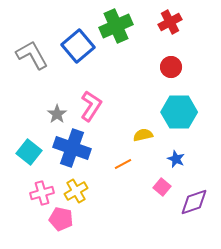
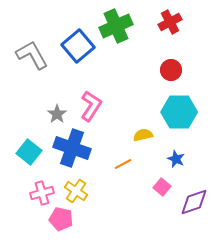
red circle: moved 3 px down
yellow cross: rotated 25 degrees counterclockwise
